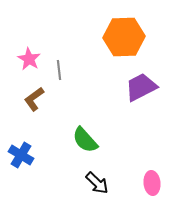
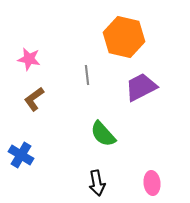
orange hexagon: rotated 15 degrees clockwise
pink star: rotated 20 degrees counterclockwise
gray line: moved 28 px right, 5 px down
green semicircle: moved 18 px right, 6 px up
black arrow: rotated 35 degrees clockwise
